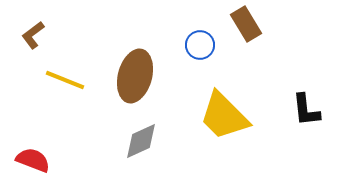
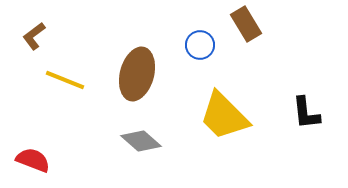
brown L-shape: moved 1 px right, 1 px down
brown ellipse: moved 2 px right, 2 px up
black L-shape: moved 3 px down
gray diamond: rotated 66 degrees clockwise
